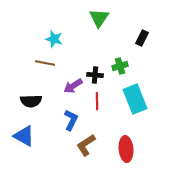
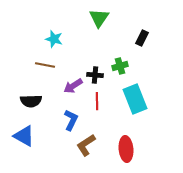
brown line: moved 2 px down
